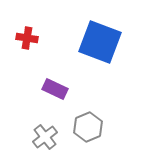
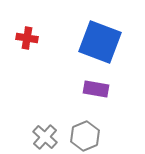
purple rectangle: moved 41 px right; rotated 15 degrees counterclockwise
gray hexagon: moved 3 px left, 9 px down
gray cross: rotated 10 degrees counterclockwise
